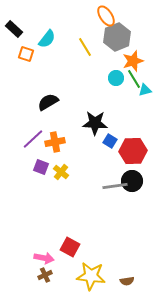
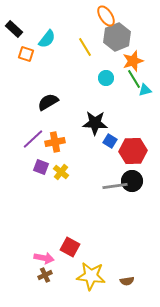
cyan circle: moved 10 px left
